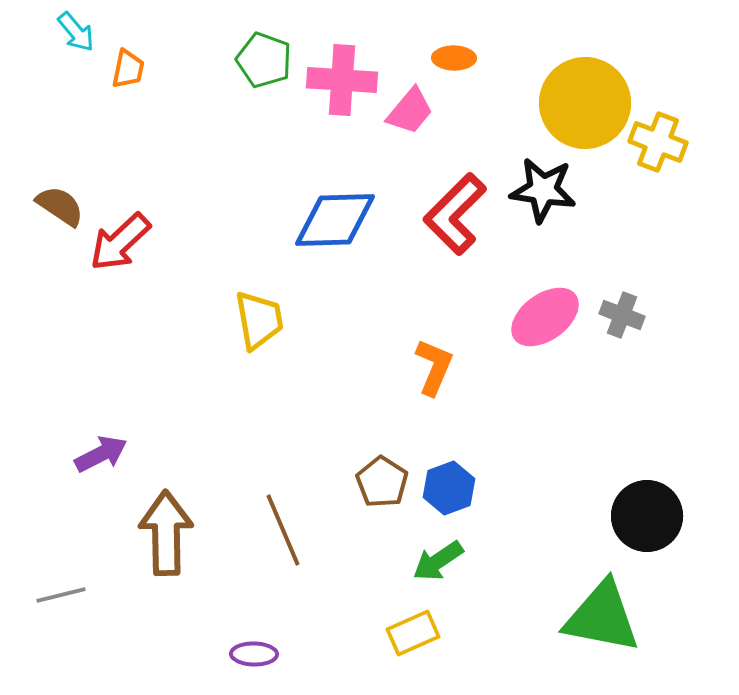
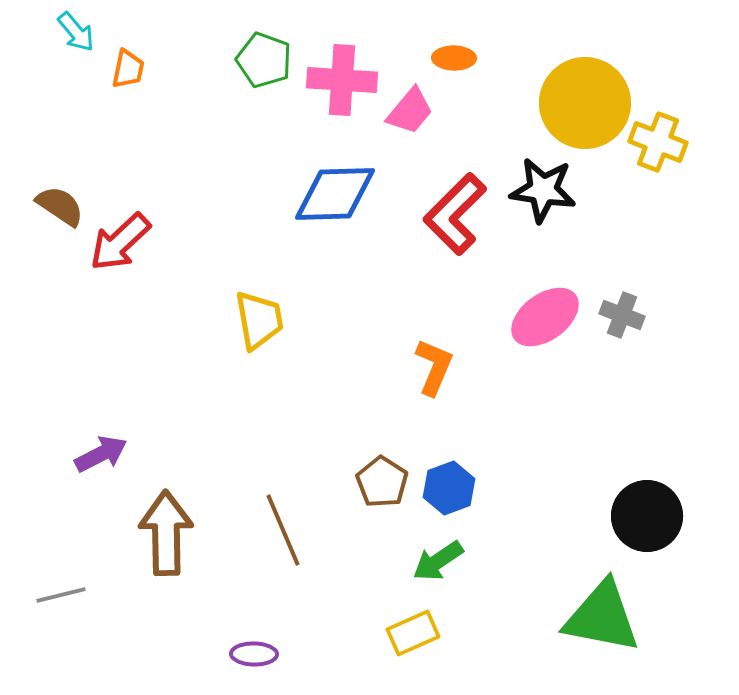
blue diamond: moved 26 px up
